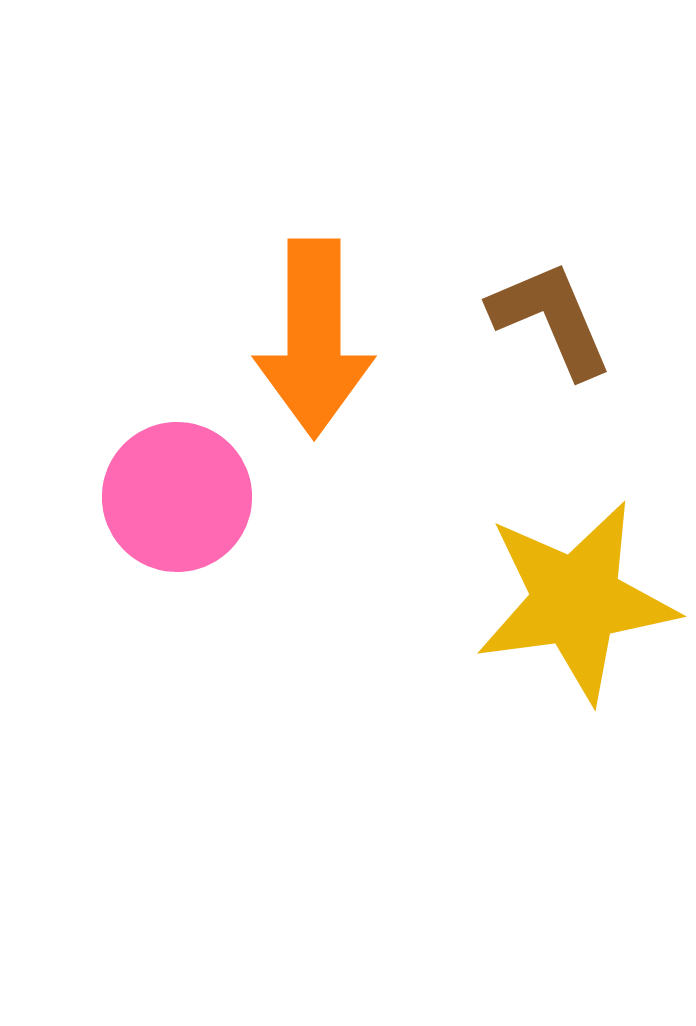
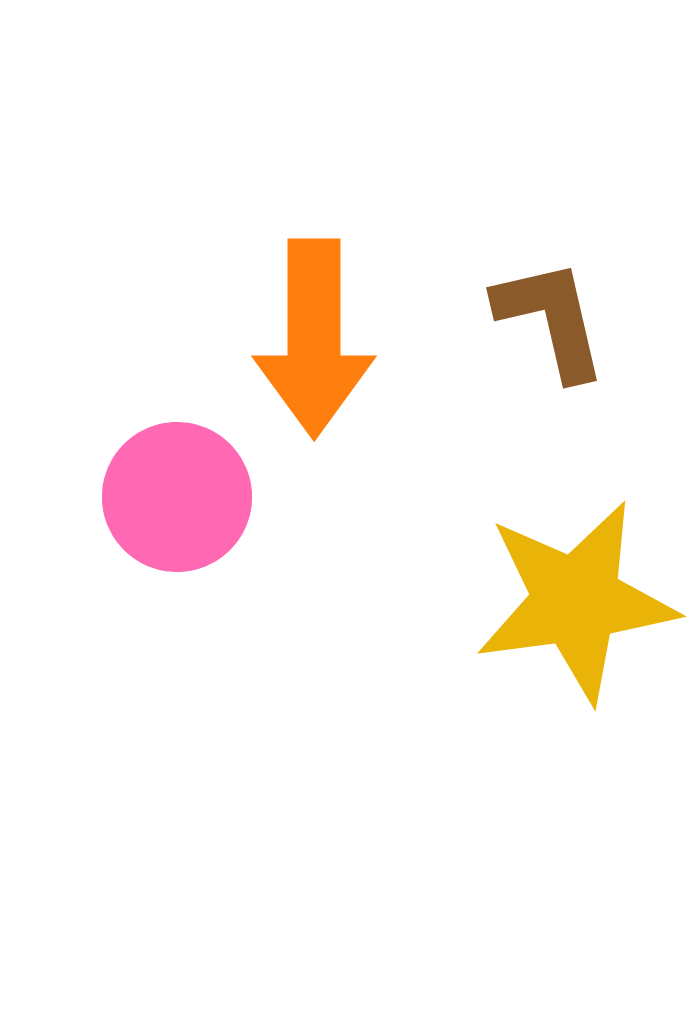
brown L-shape: rotated 10 degrees clockwise
